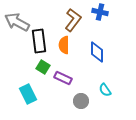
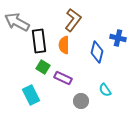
blue cross: moved 18 px right, 26 px down
blue diamond: rotated 15 degrees clockwise
cyan rectangle: moved 3 px right, 1 px down
